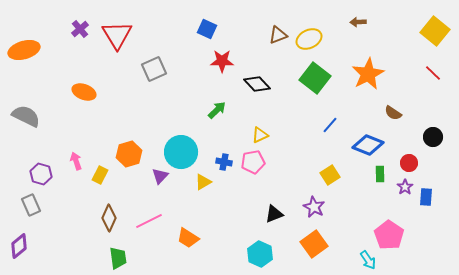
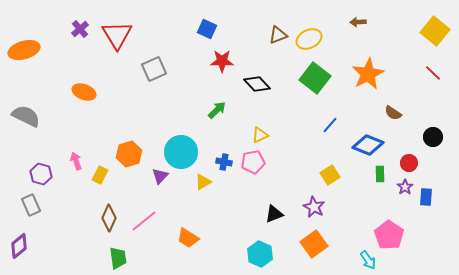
pink line at (149, 221): moved 5 px left; rotated 12 degrees counterclockwise
